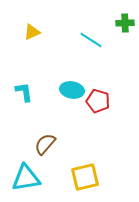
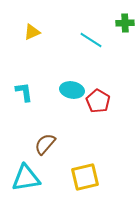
red pentagon: rotated 15 degrees clockwise
